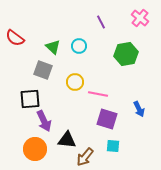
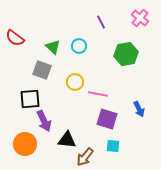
gray square: moved 1 px left
orange circle: moved 10 px left, 5 px up
